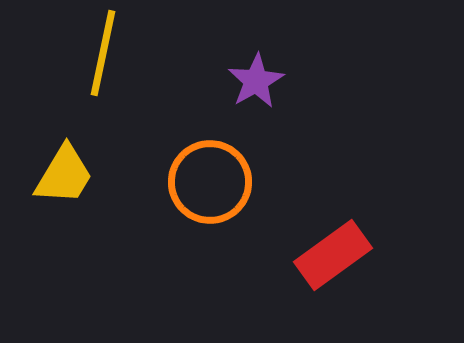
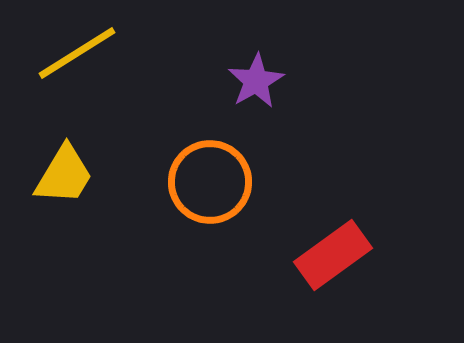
yellow line: moved 26 px left; rotated 46 degrees clockwise
